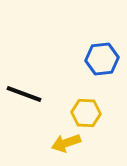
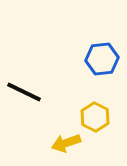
black line: moved 2 px up; rotated 6 degrees clockwise
yellow hexagon: moved 9 px right, 4 px down; rotated 24 degrees clockwise
